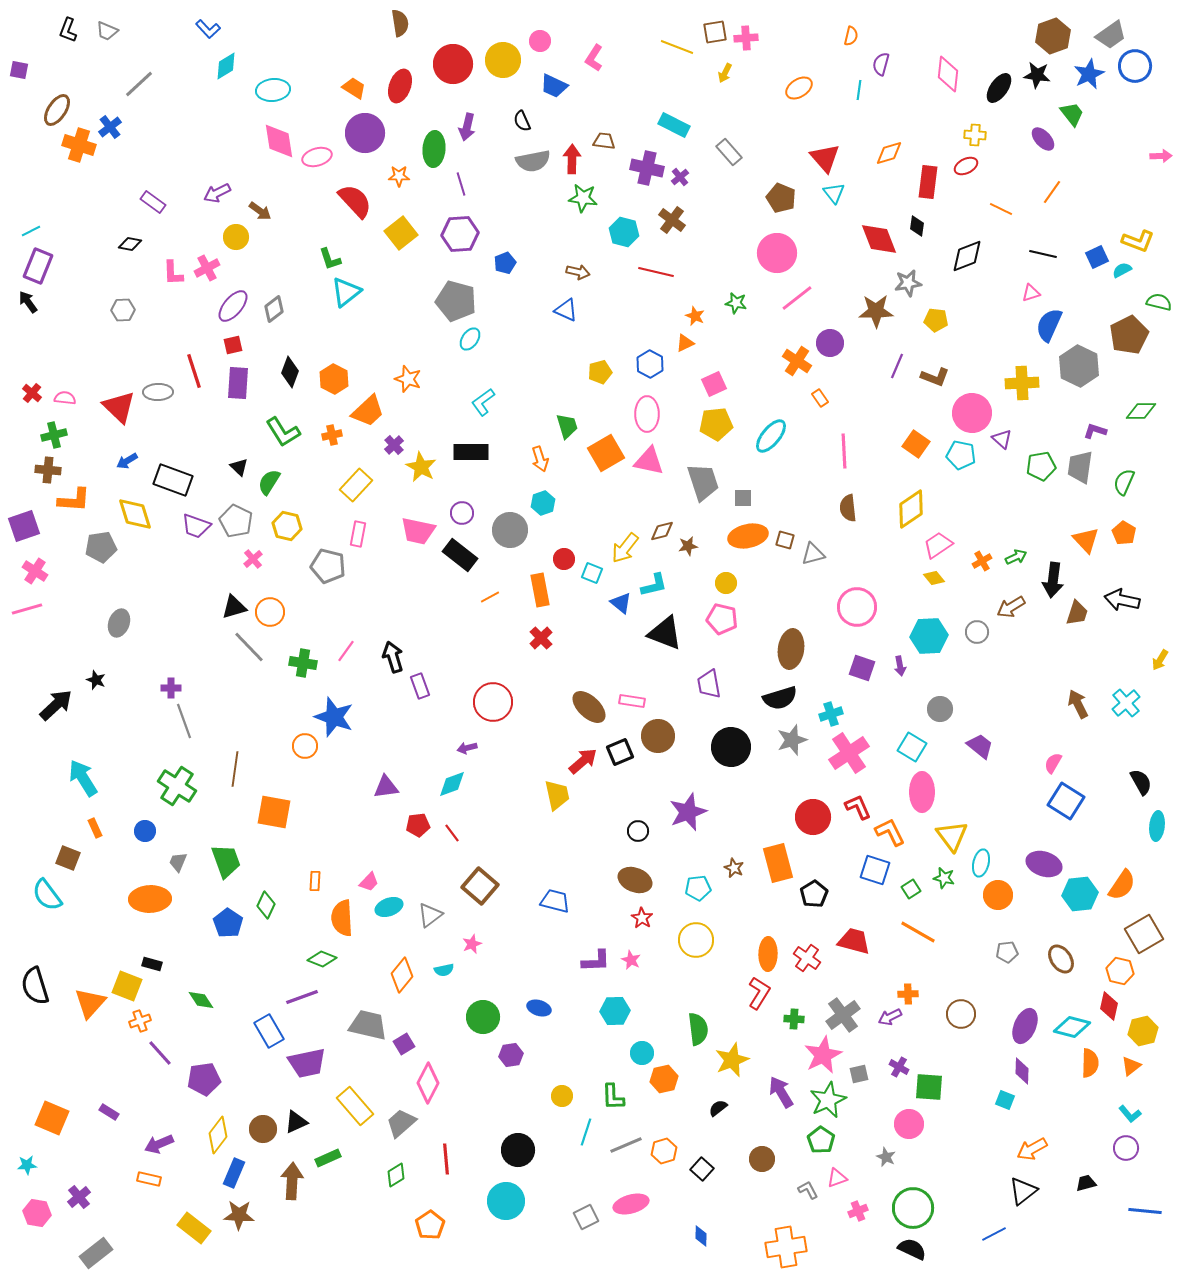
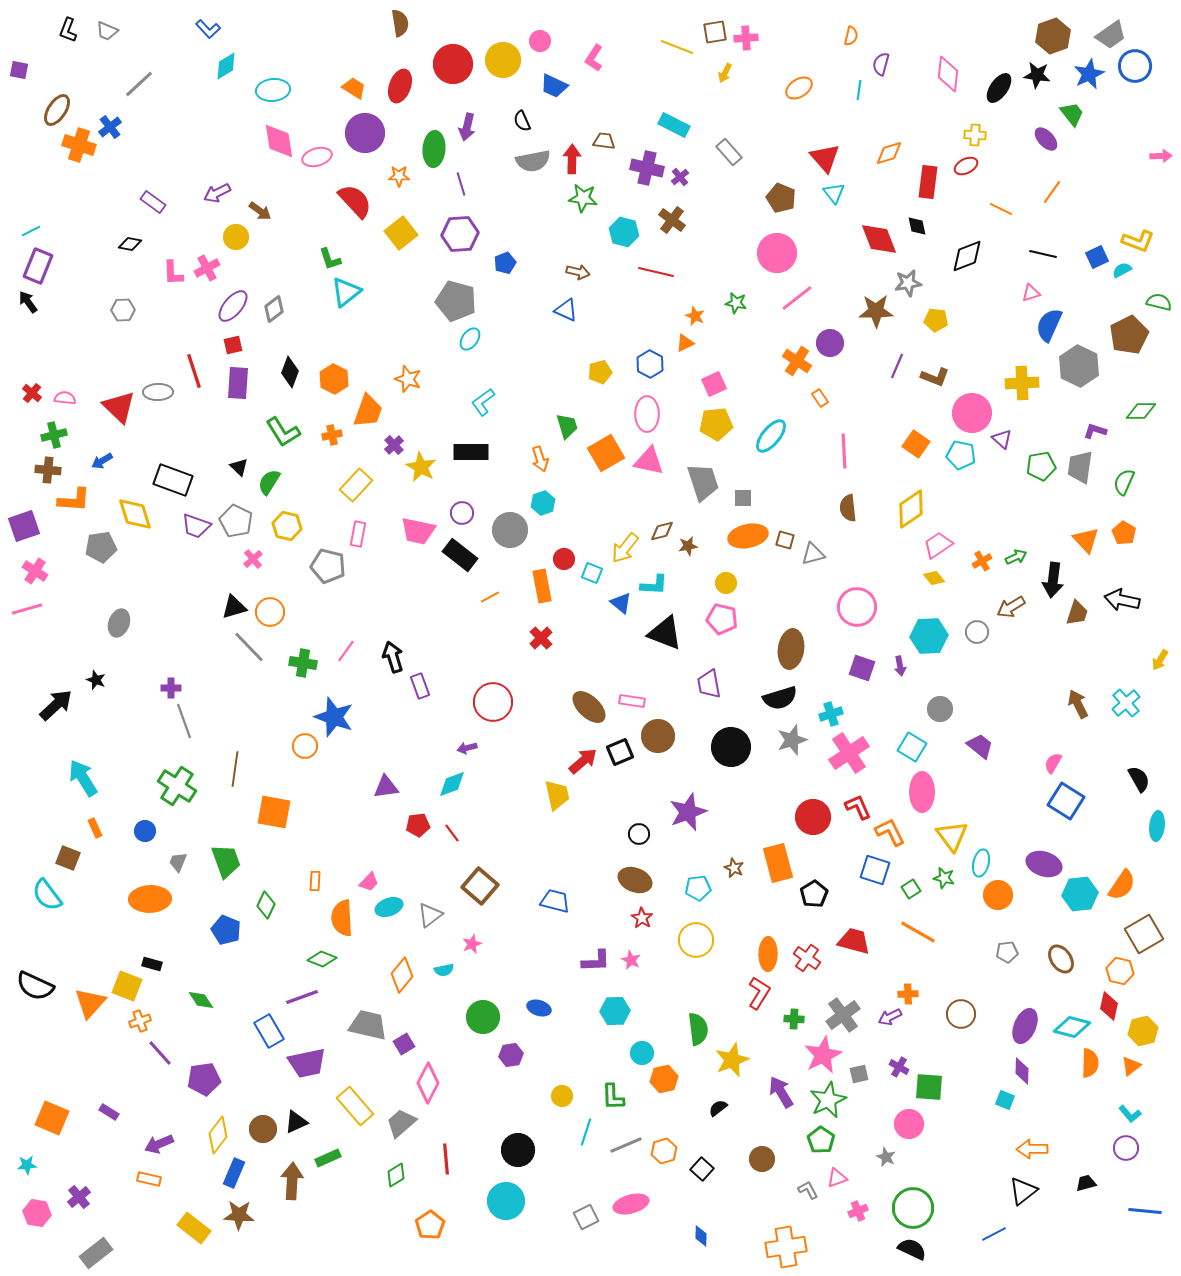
purple ellipse at (1043, 139): moved 3 px right
black diamond at (917, 226): rotated 20 degrees counterclockwise
orange trapezoid at (368, 411): rotated 27 degrees counterclockwise
blue arrow at (127, 461): moved 25 px left
cyan L-shape at (654, 585): rotated 16 degrees clockwise
orange rectangle at (540, 590): moved 2 px right, 4 px up
black semicircle at (1141, 782): moved 2 px left, 3 px up
black circle at (638, 831): moved 1 px right, 3 px down
blue pentagon at (228, 923): moved 2 px left, 7 px down; rotated 12 degrees counterclockwise
black semicircle at (35, 986): rotated 48 degrees counterclockwise
orange arrow at (1032, 1149): rotated 28 degrees clockwise
